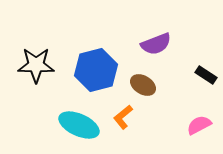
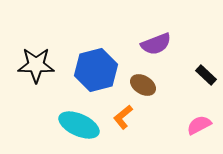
black rectangle: rotated 10 degrees clockwise
